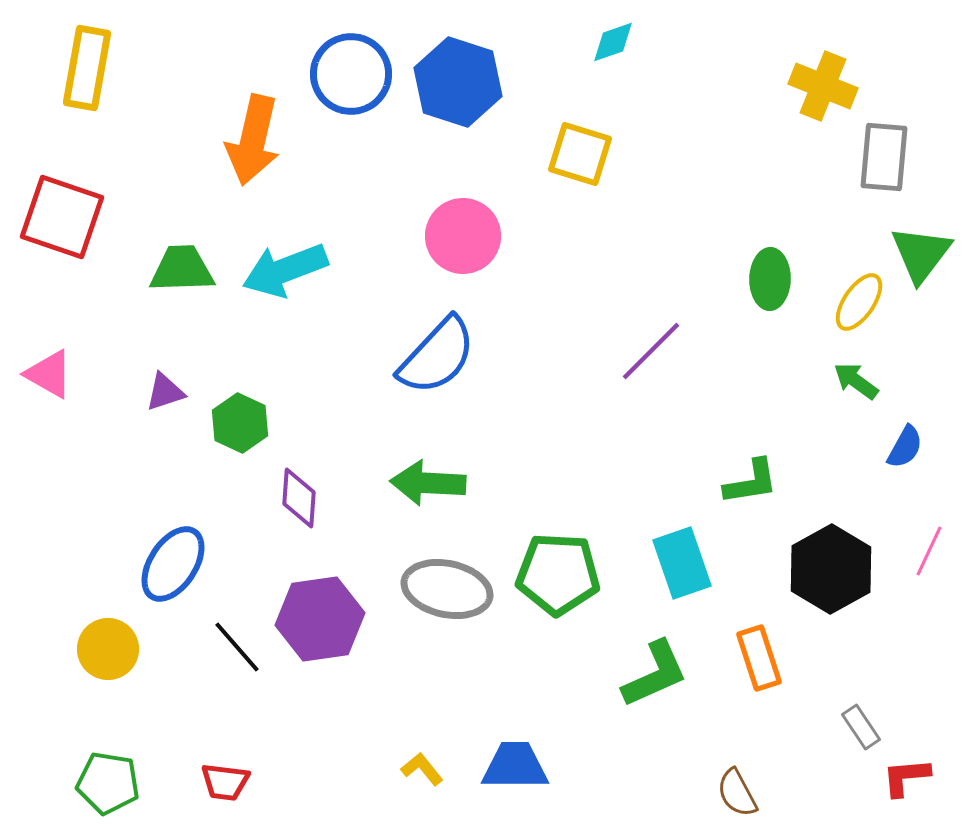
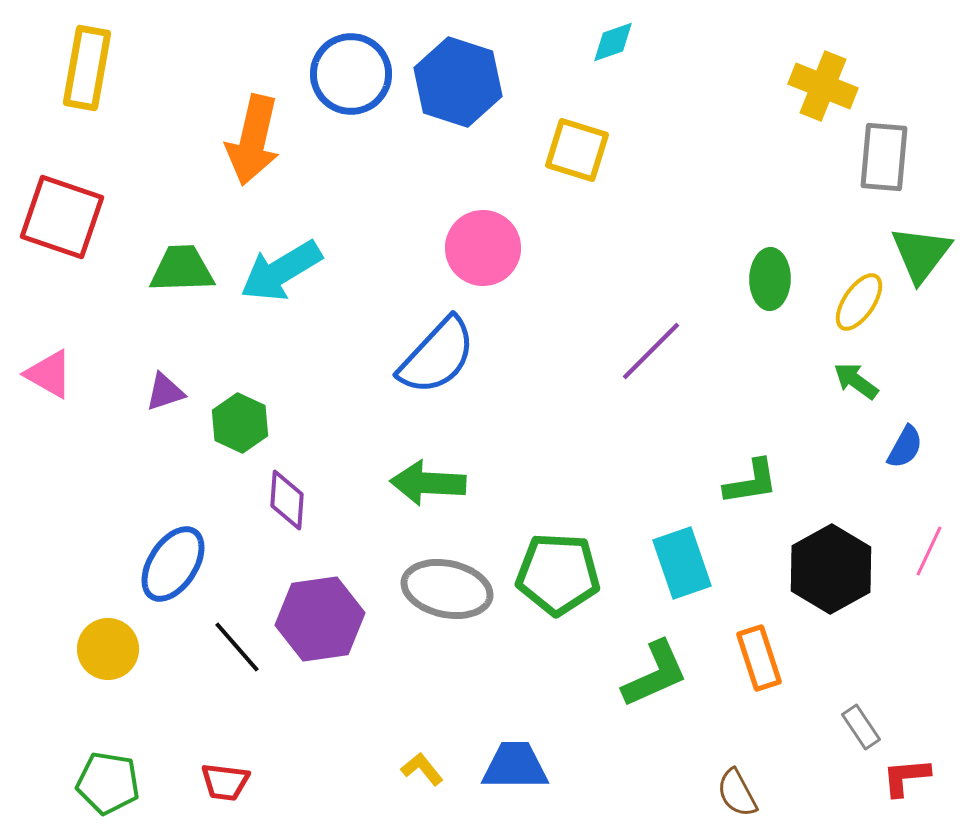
yellow square at (580, 154): moved 3 px left, 4 px up
pink circle at (463, 236): moved 20 px right, 12 px down
cyan arrow at (285, 270): moved 4 px left, 1 px down; rotated 10 degrees counterclockwise
purple diamond at (299, 498): moved 12 px left, 2 px down
